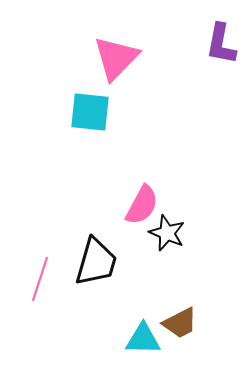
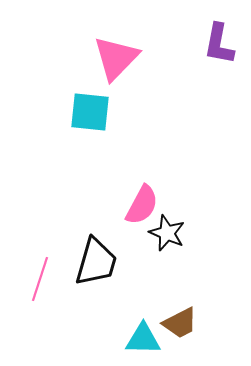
purple L-shape: moved 2 px left
